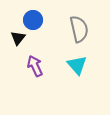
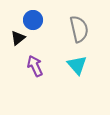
black triangle: rotated 14 degrees clockwise
